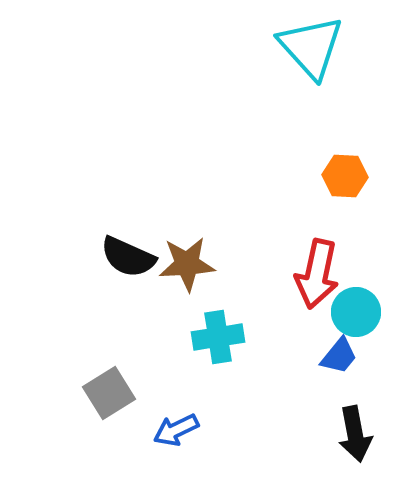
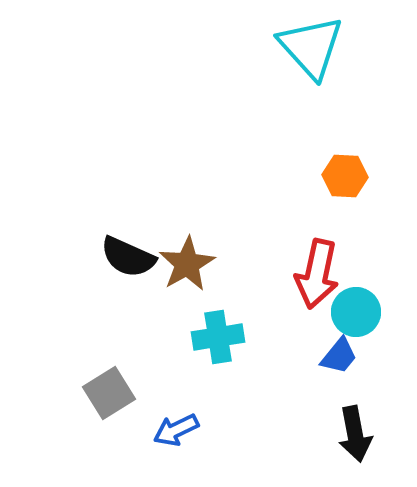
brown star: rotated 26 degrees counterclockwise
